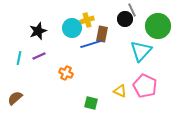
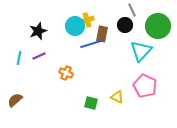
black circle: moved 6 px down
cyan circle: moved 3 px right, 2 px up
yellow triangle: moved 3 px left, 6 px down
brown semicircle: moved 2 px down
